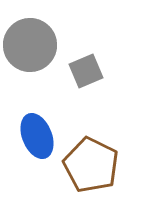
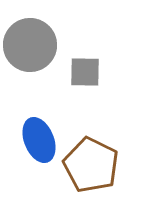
gray square: moved 1 px left, 1 px down; rotated 24 degrees clockwise
blue ellipse: moved 2 px right, 4 px down
